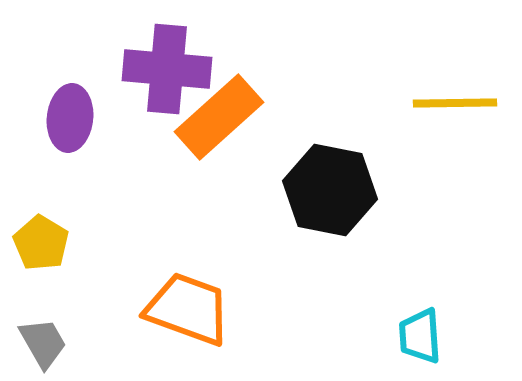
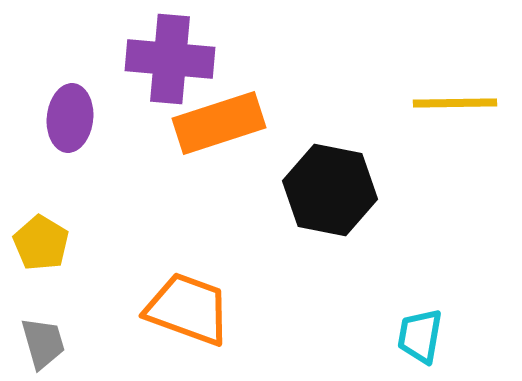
purple cross: moved 3 px right, 10 px up
orange rectangle: moved 6 px down; rotated 24 degrees clockwise
cyan trapezoid: rotated 14 degrees clockwise
gray trapezoid: rotated 14 degrees clockwise
